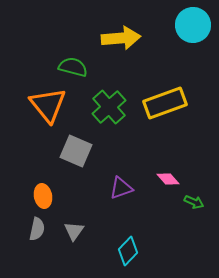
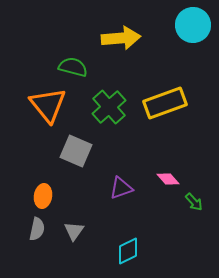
orange ellipse: rotated 20 degrees clockwise
green arrow: rotated 24 degrees clockwise
cyan diamond: rotated 20 degrees clockwise
